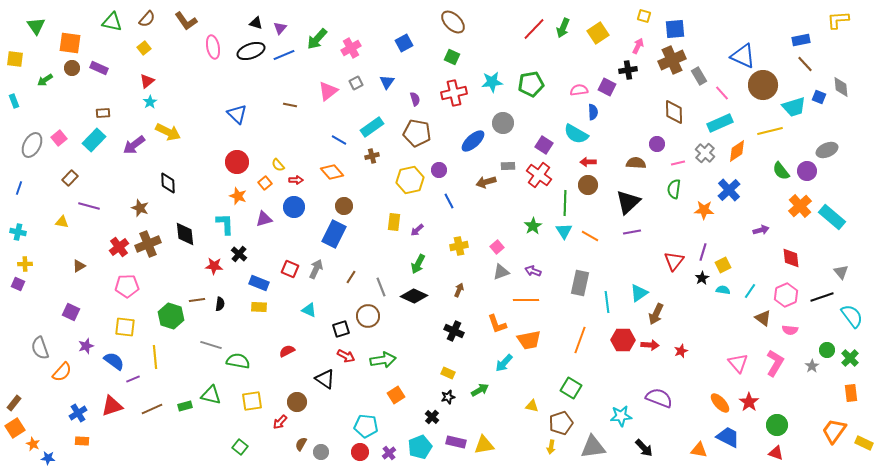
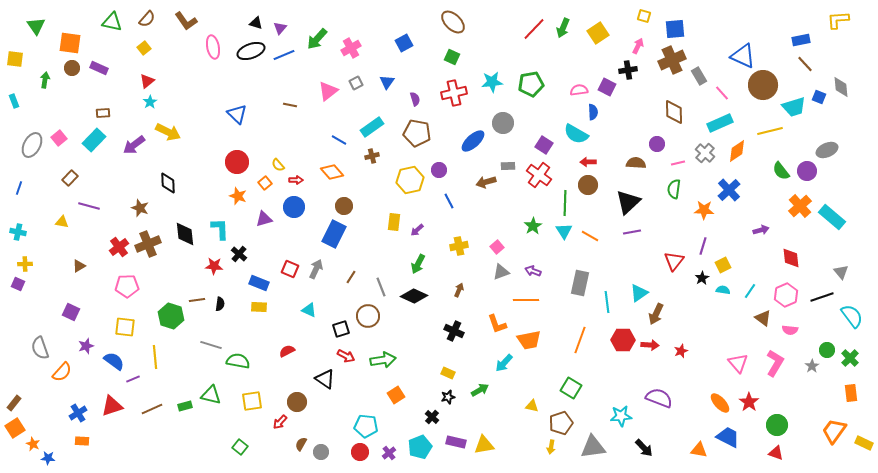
green arrow at (45, 80): rotated 133 degrees clockwise
cyan L-shape at (225, 224): moved 5 px left, 5 px down
purple line at (703, 252): moved 6 px up
